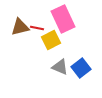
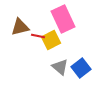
red line: moved 1 px right, 8 px down
gray triangle: rotated 18 degrees clockwise
